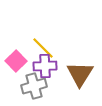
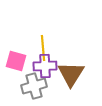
yellow line: rotated 40 degrees clockwise
pink square: rotated 30 degrees counterclockwise
brown triangle: moved 9 px left
